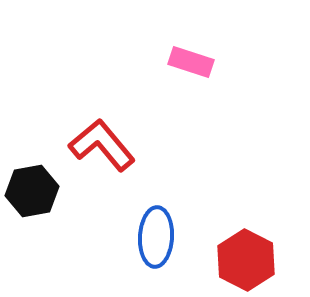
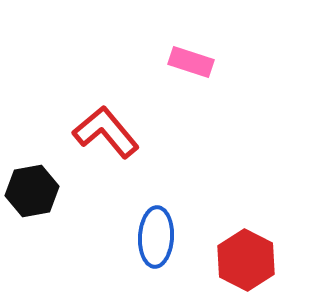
red L-shape: moved 4 px right, 13 px up
